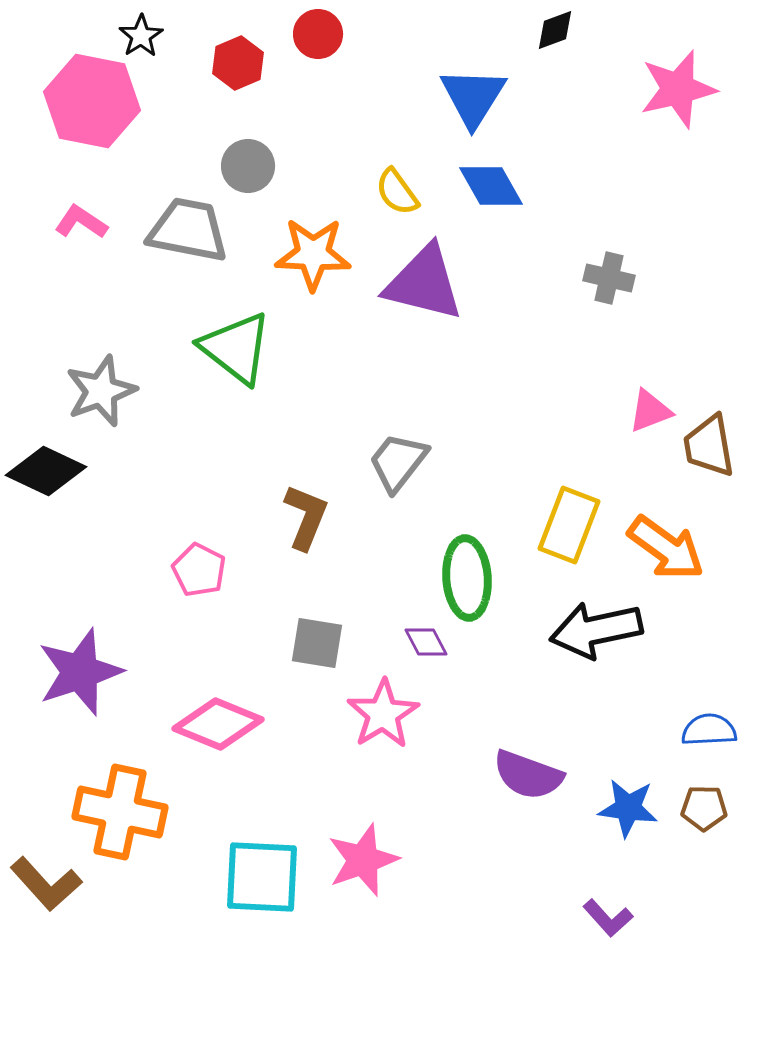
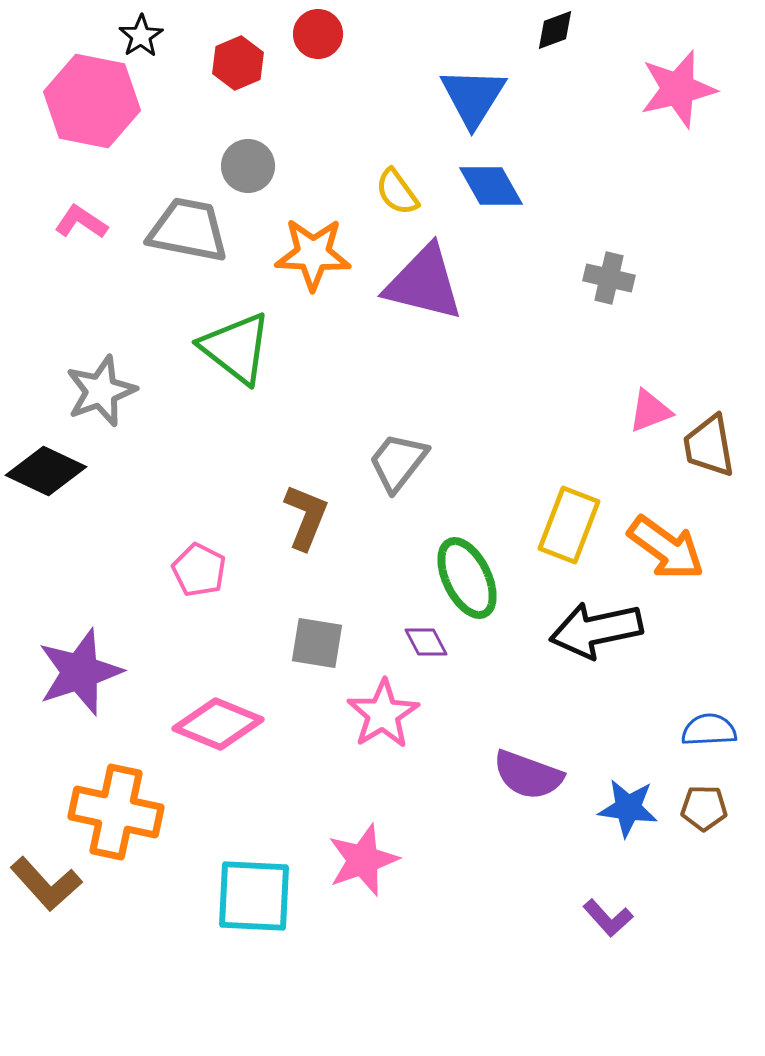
green ellipse at (467, 578): rotated 22 degrees counterclockwise
orange cross at (120, 812): moved 4 px left
cyan square at (262, 877): moved 8 px left, 19 px down
